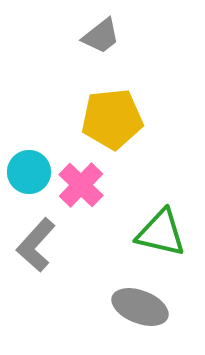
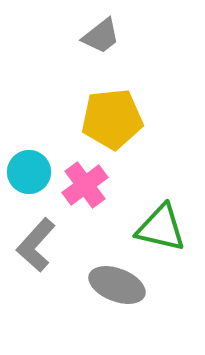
pink cross: moved 4 px right; rotated 9 degrees clockwise
green triangle: moved 5 px up
gray ellipse: moved 23 px left, 22 px up
